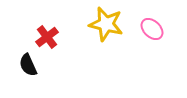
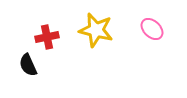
yellow star: moved 10 px left, 6 px down
red cross: rotated 25 degrees clockwise
